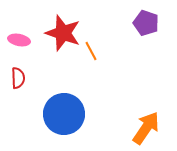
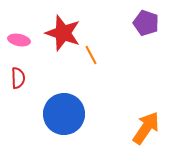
orange line: moved 4 px down
